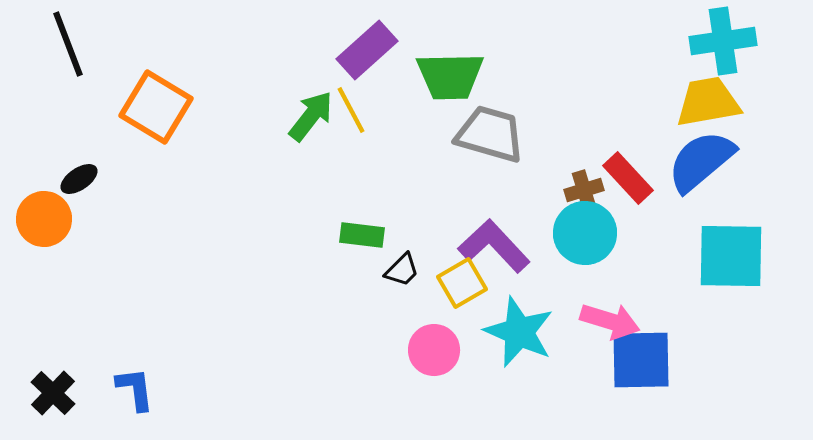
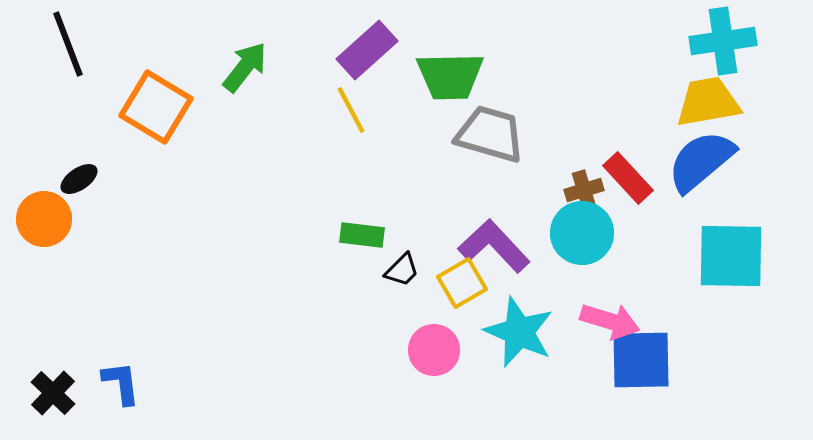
green arrow: moved 66 px left, 49 px up
cyan circle: moved 3 px left
blue L-shape: moved 14 px left, 6 px up
